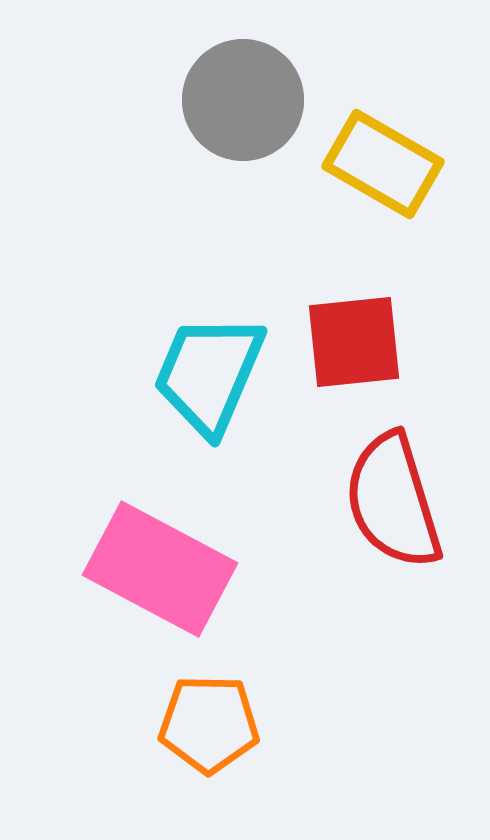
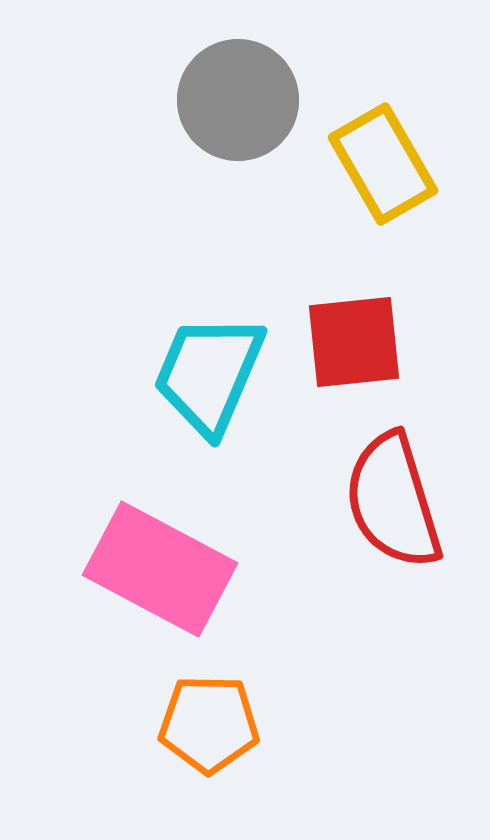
gray circle: moved 5 px left
yellow rectangle: rotated 30 degrees clockwise
